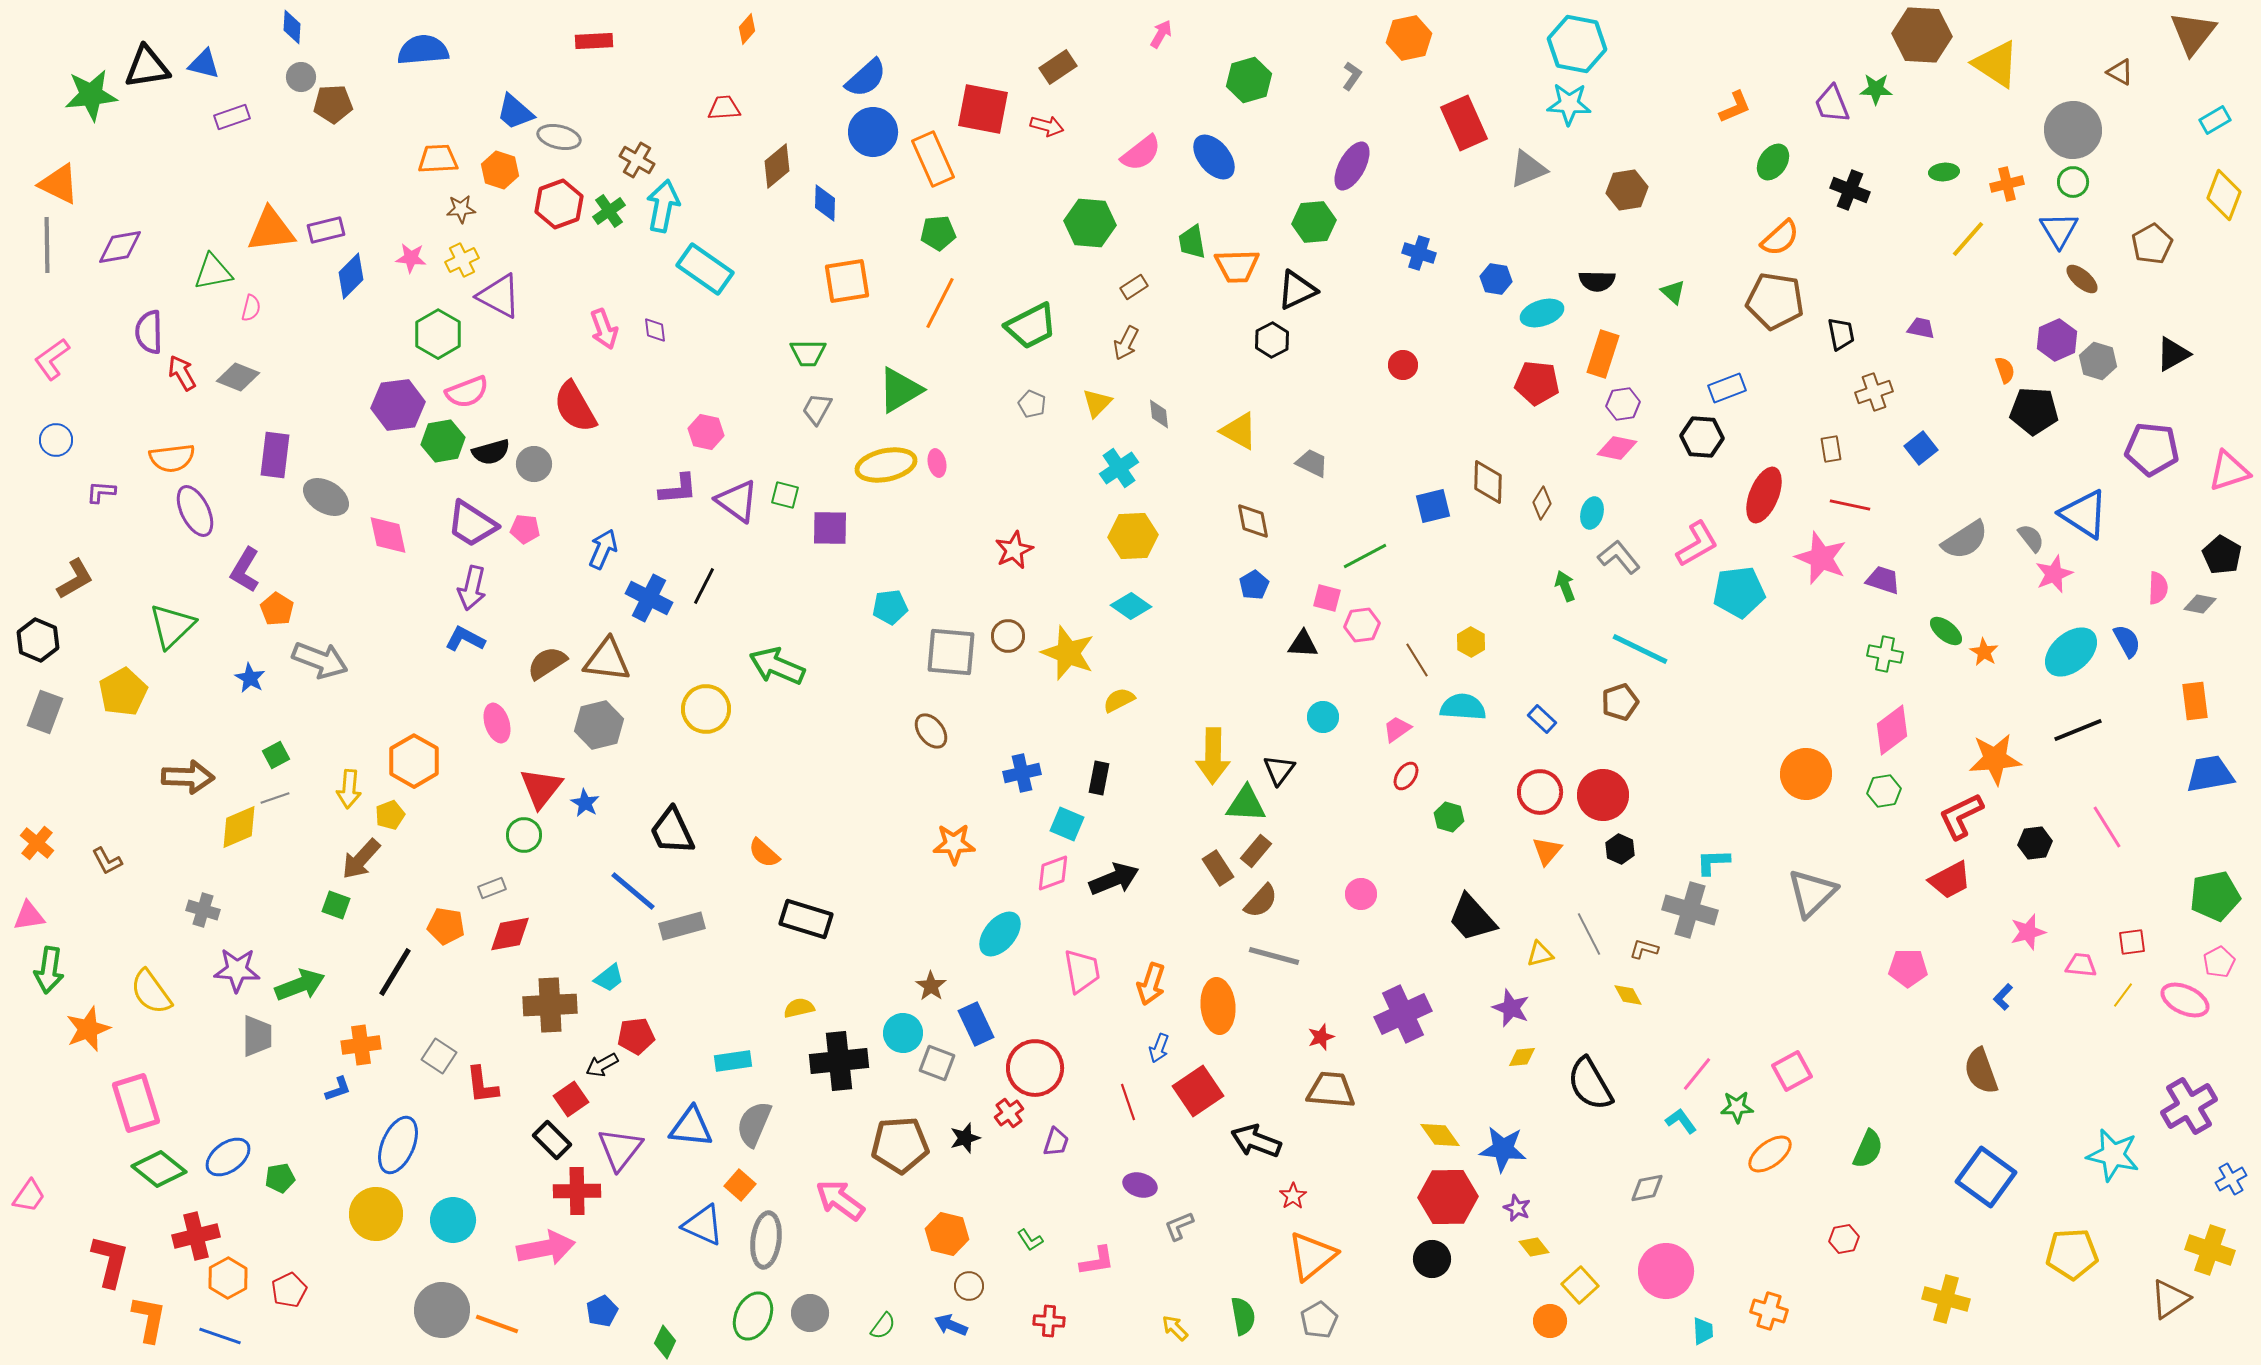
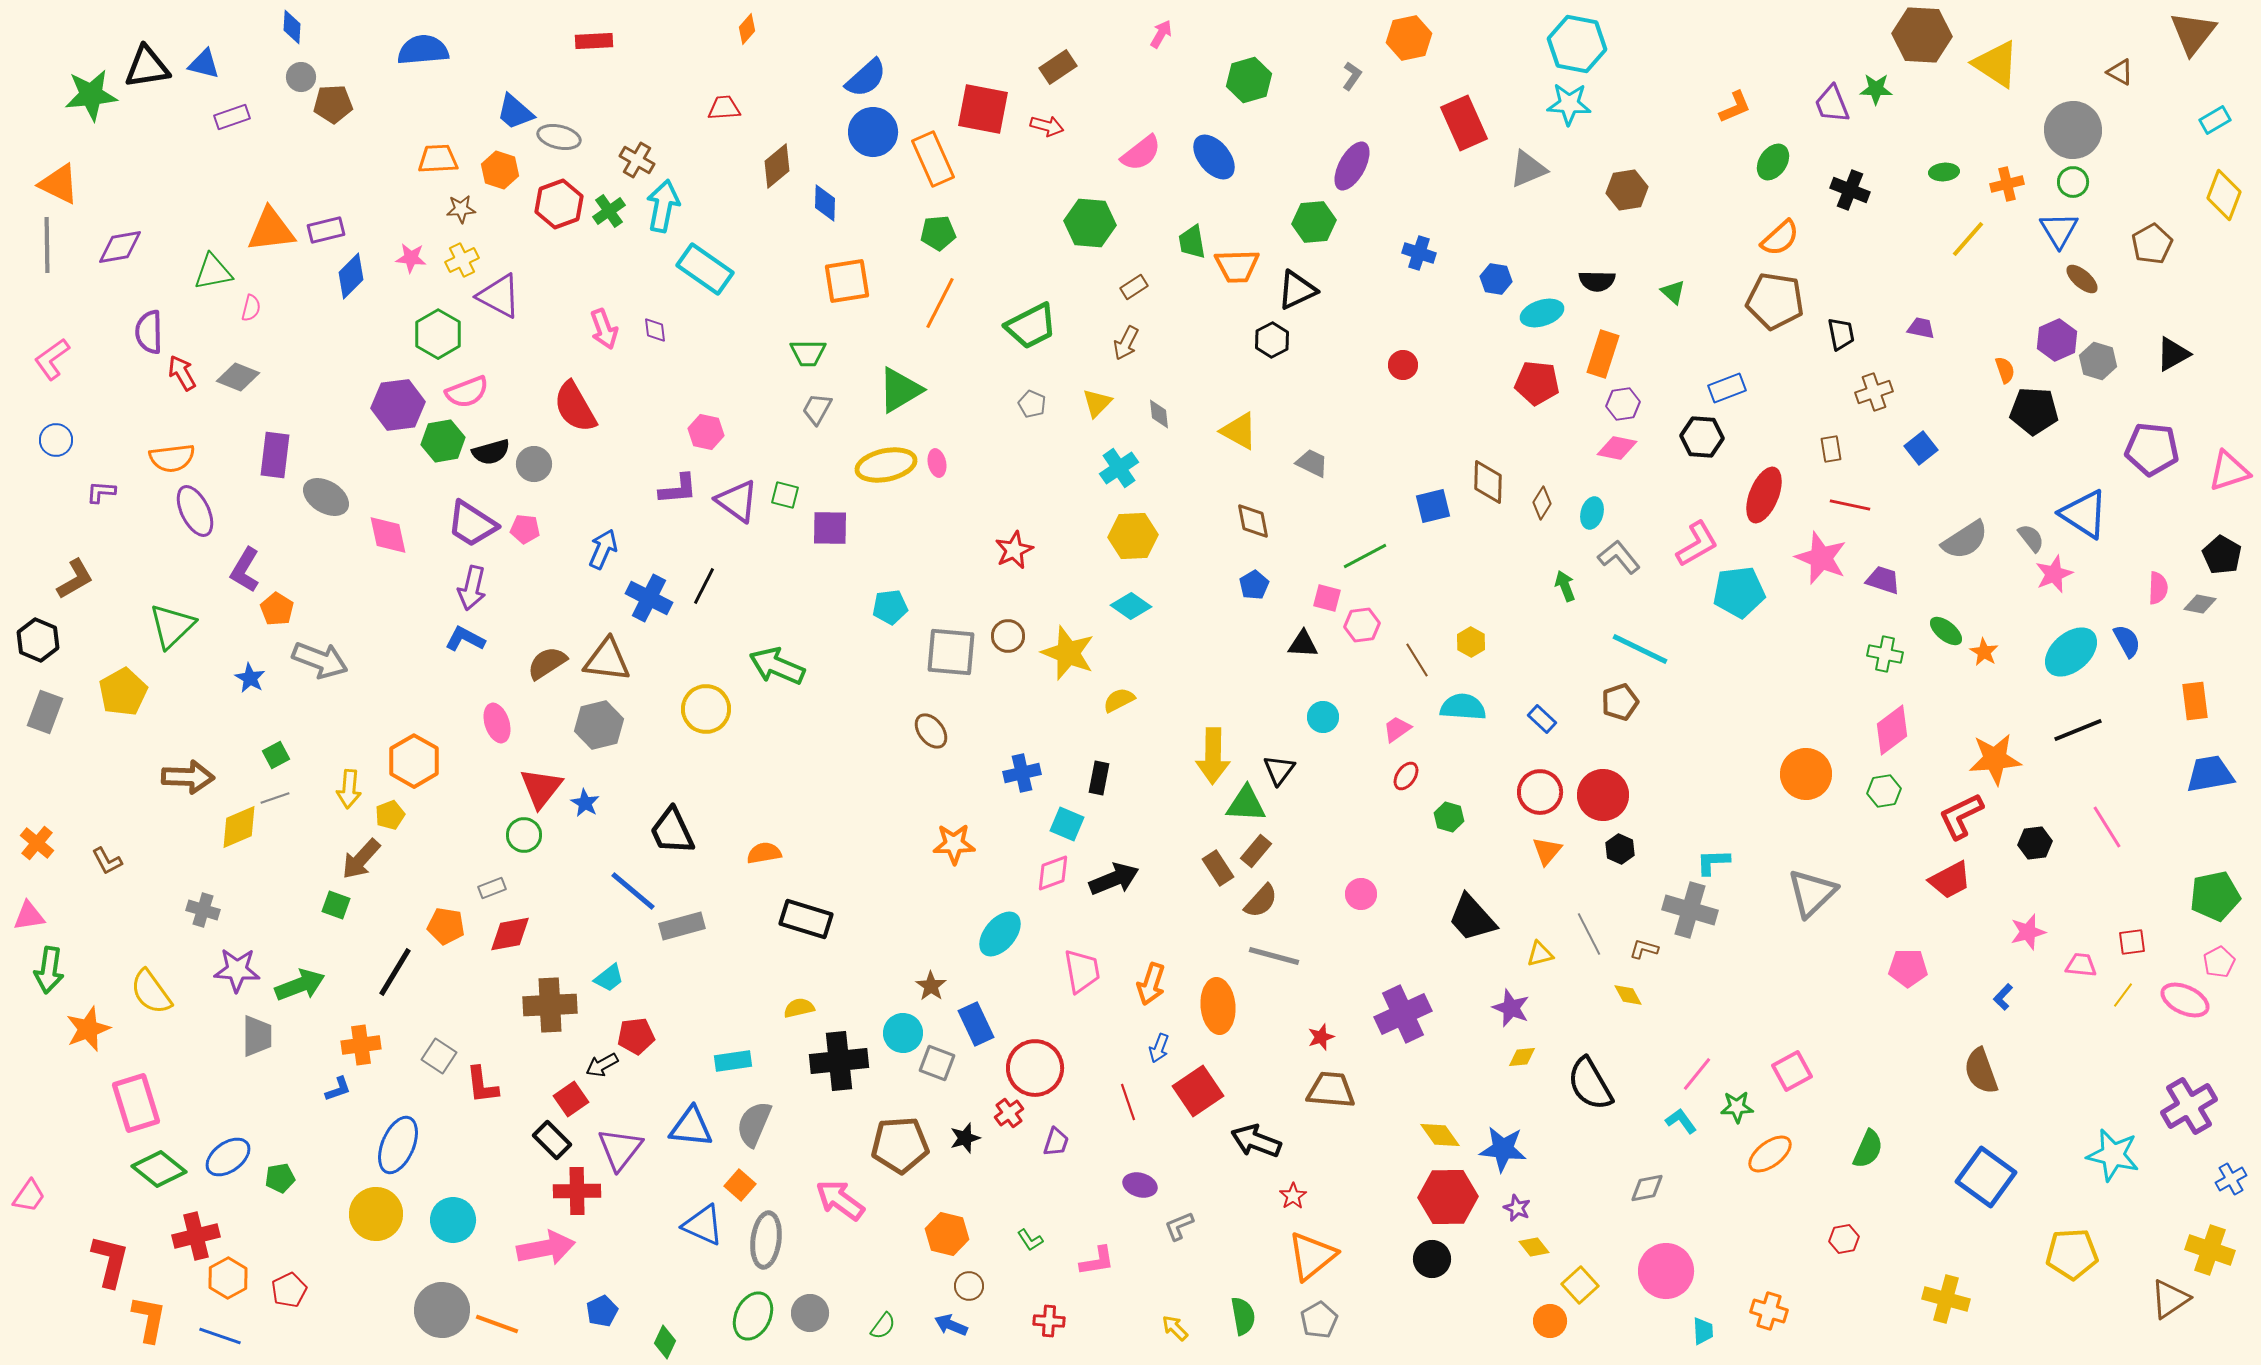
orange semicircle at (764, 853): rotated 128 degrees clockwise
